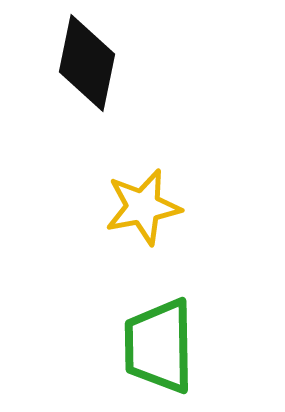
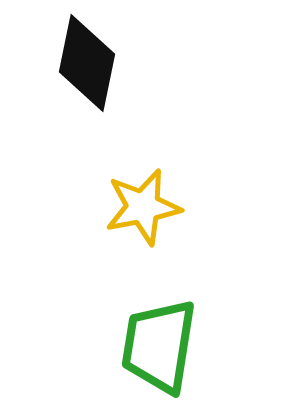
green trapezoid: rotated 10 degrees clockwise
